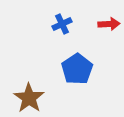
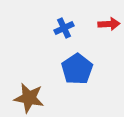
blue cross: moved 2 px right, 4 px down
brown star: rotated 24 degrees counterclockwise
